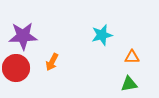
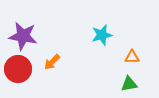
purple star: rotated 12 degrees clockwise
orange arrow: rotated 18 degrees clockwise
red circle: moved 2 px right, 1 px down
